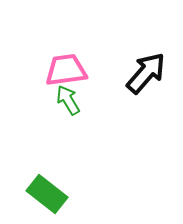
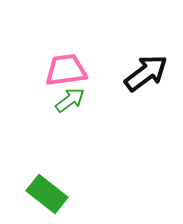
black arrow: rotated 12 degrees clockwise
green arrow: moved 2 px right; rotated 84 degrees clockwise
